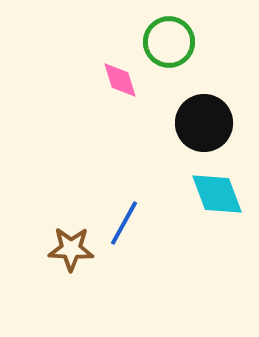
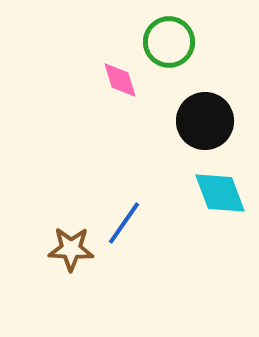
black circle: moved 1 px right, 2 px up
cyan diamond: moved 3 px right, 1 px up
blue line: rotated 6 degrees clockwise
